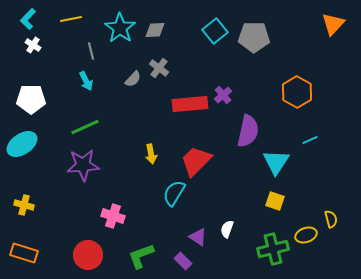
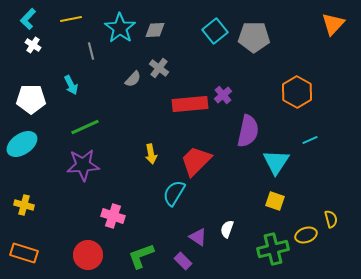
cyan arrow: moved 15 px left, 4 px down
